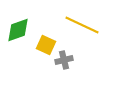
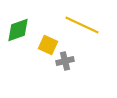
yellow square: moved 2 px right
gray cross: moved 1 px right, 1 px down
